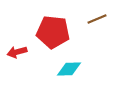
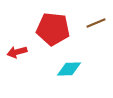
brown line: moved 1 px left, 4 px down
red pentagon: moved 3 px up
